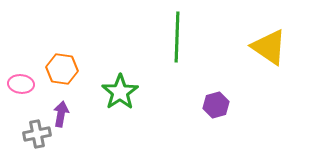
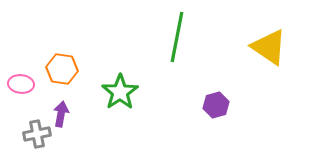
green line: rotated 9 degrees clockwise
